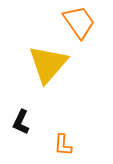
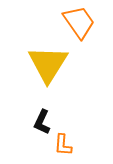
yellow triangle: rotated 9 degrees counterclockwise
black L-shape: moved 21 px right
